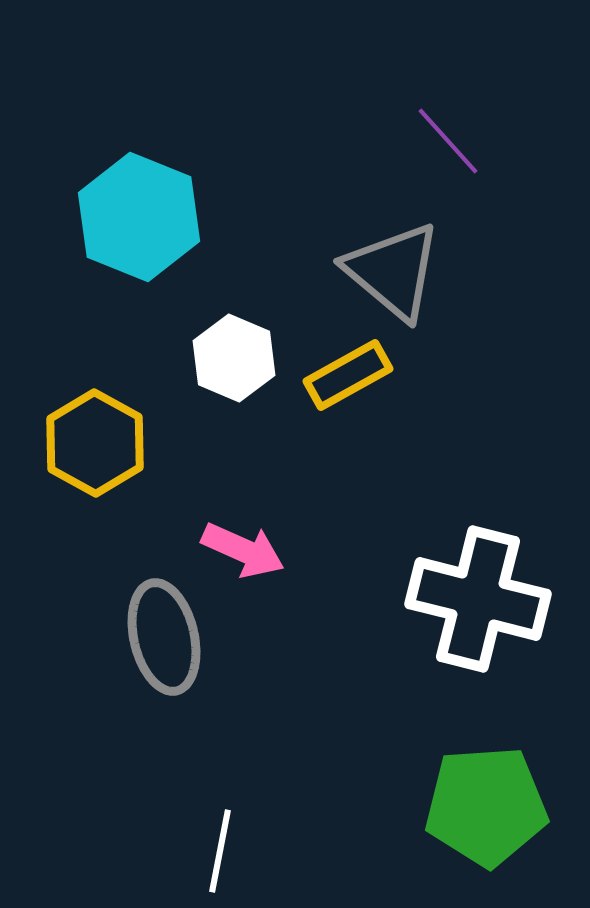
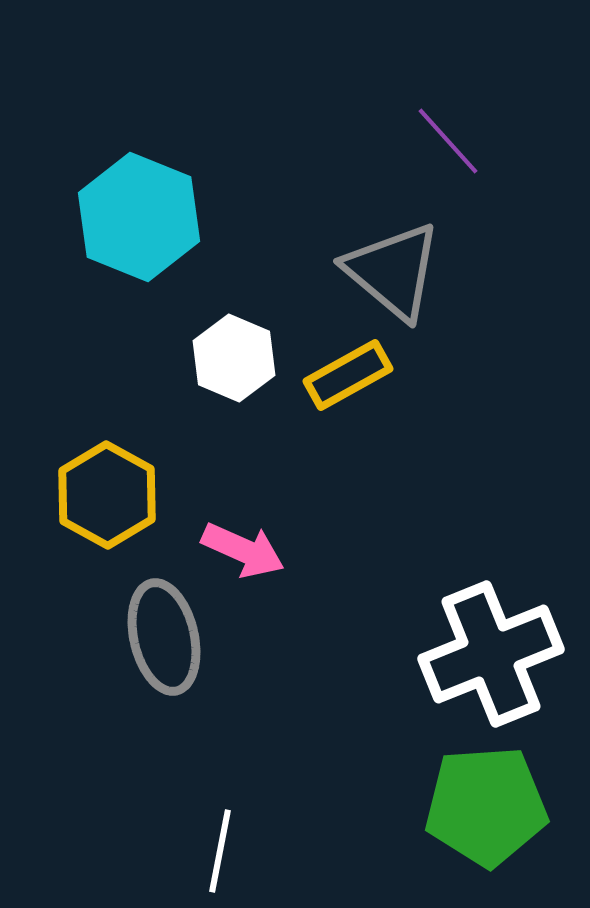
yellow hexagon: moved 12 px right, 52 px down
white cross: moved 13 px right, 55 px down; rotated 36 degrees counterclockwise
